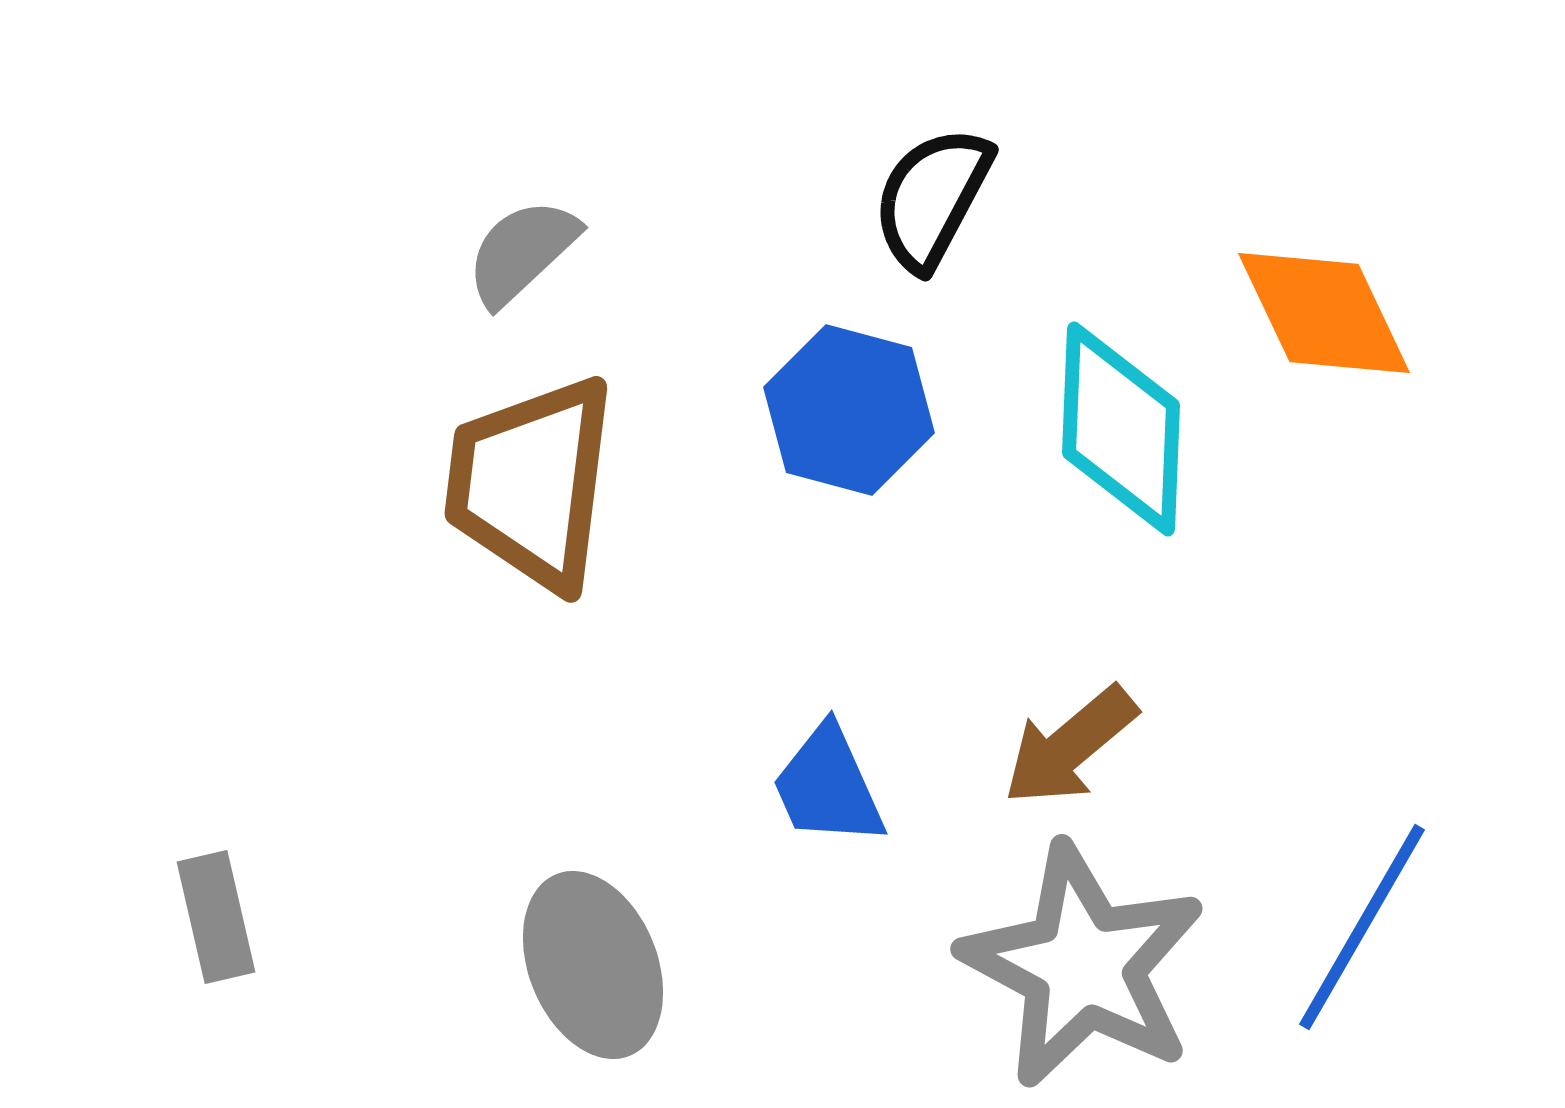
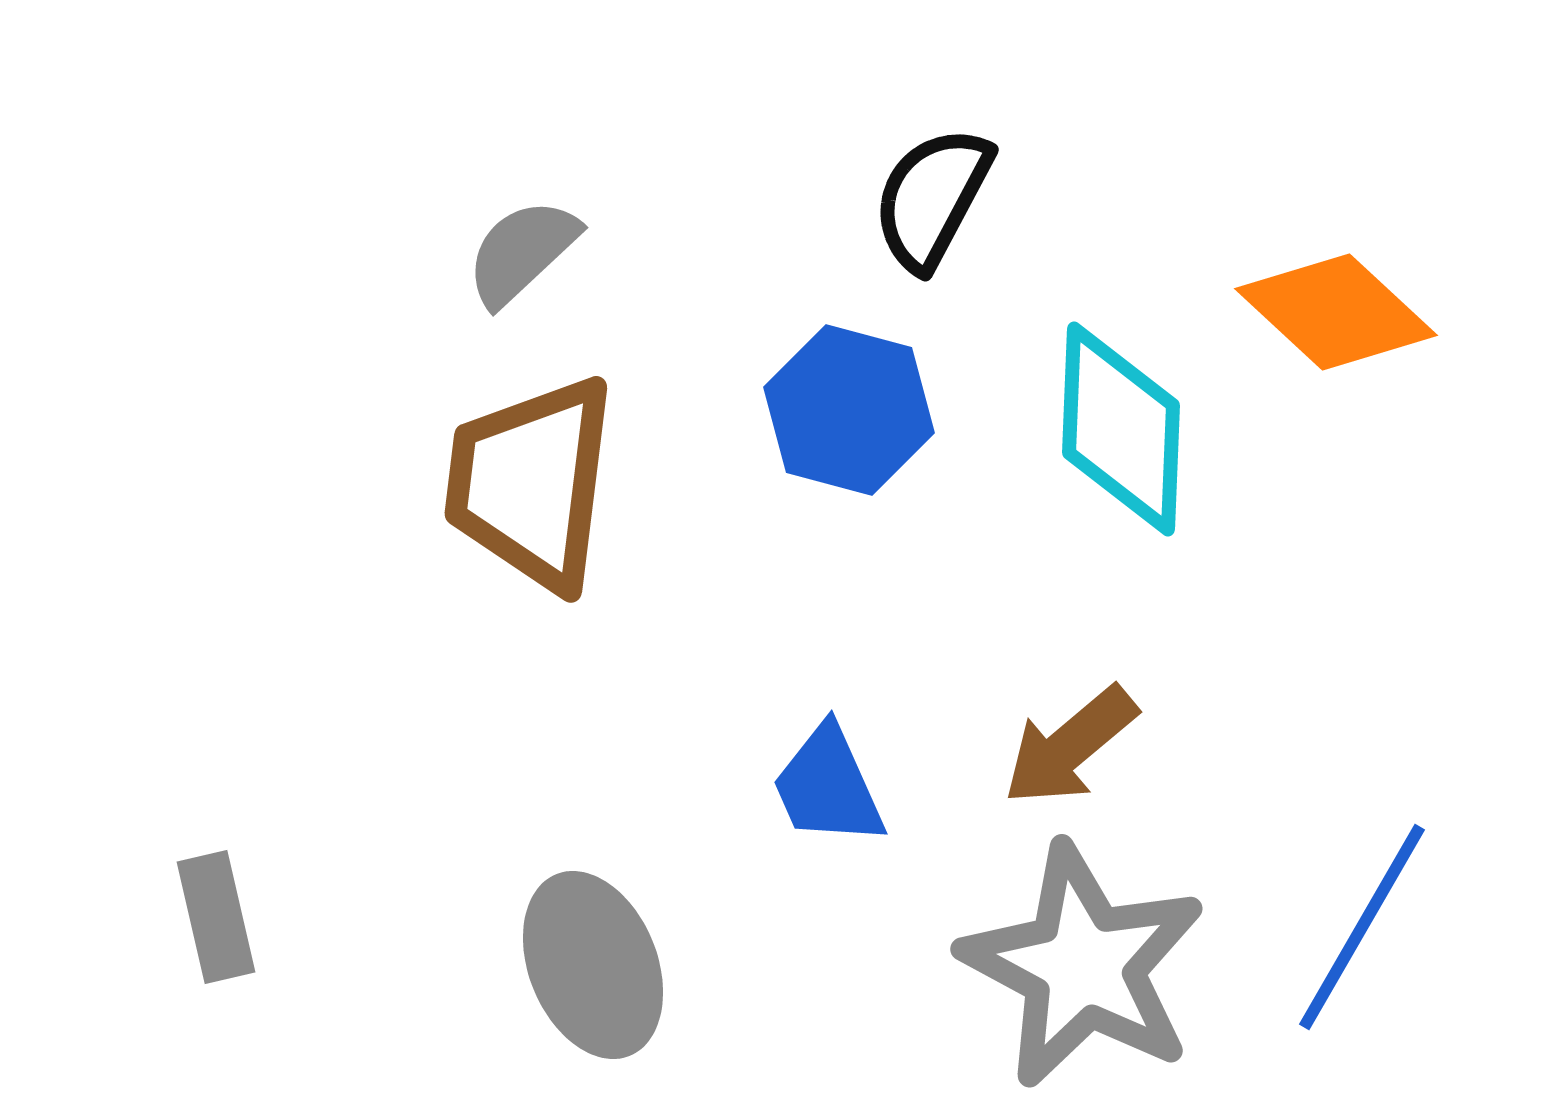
orange diamond: moved 12 px right, 1 px up; rotated 22 degrees counterclockwise
